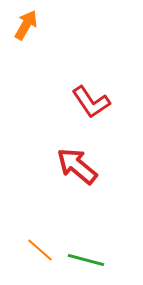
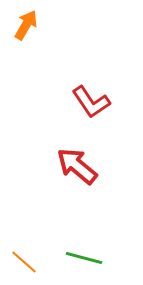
orange line: moved 16 px left, 12 px down
green line: moved 2 px left, 2 px up
